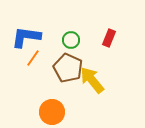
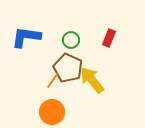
orange line: moved 20 px right, 22 px down
